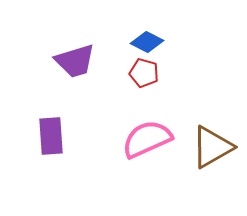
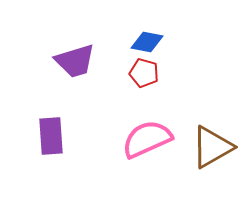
blue diamond: rotated 16 degrees counterclockwise
